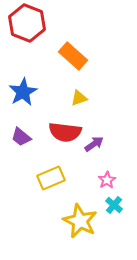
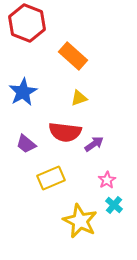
purple trapezoid: moved 5 px right, 7 px down
